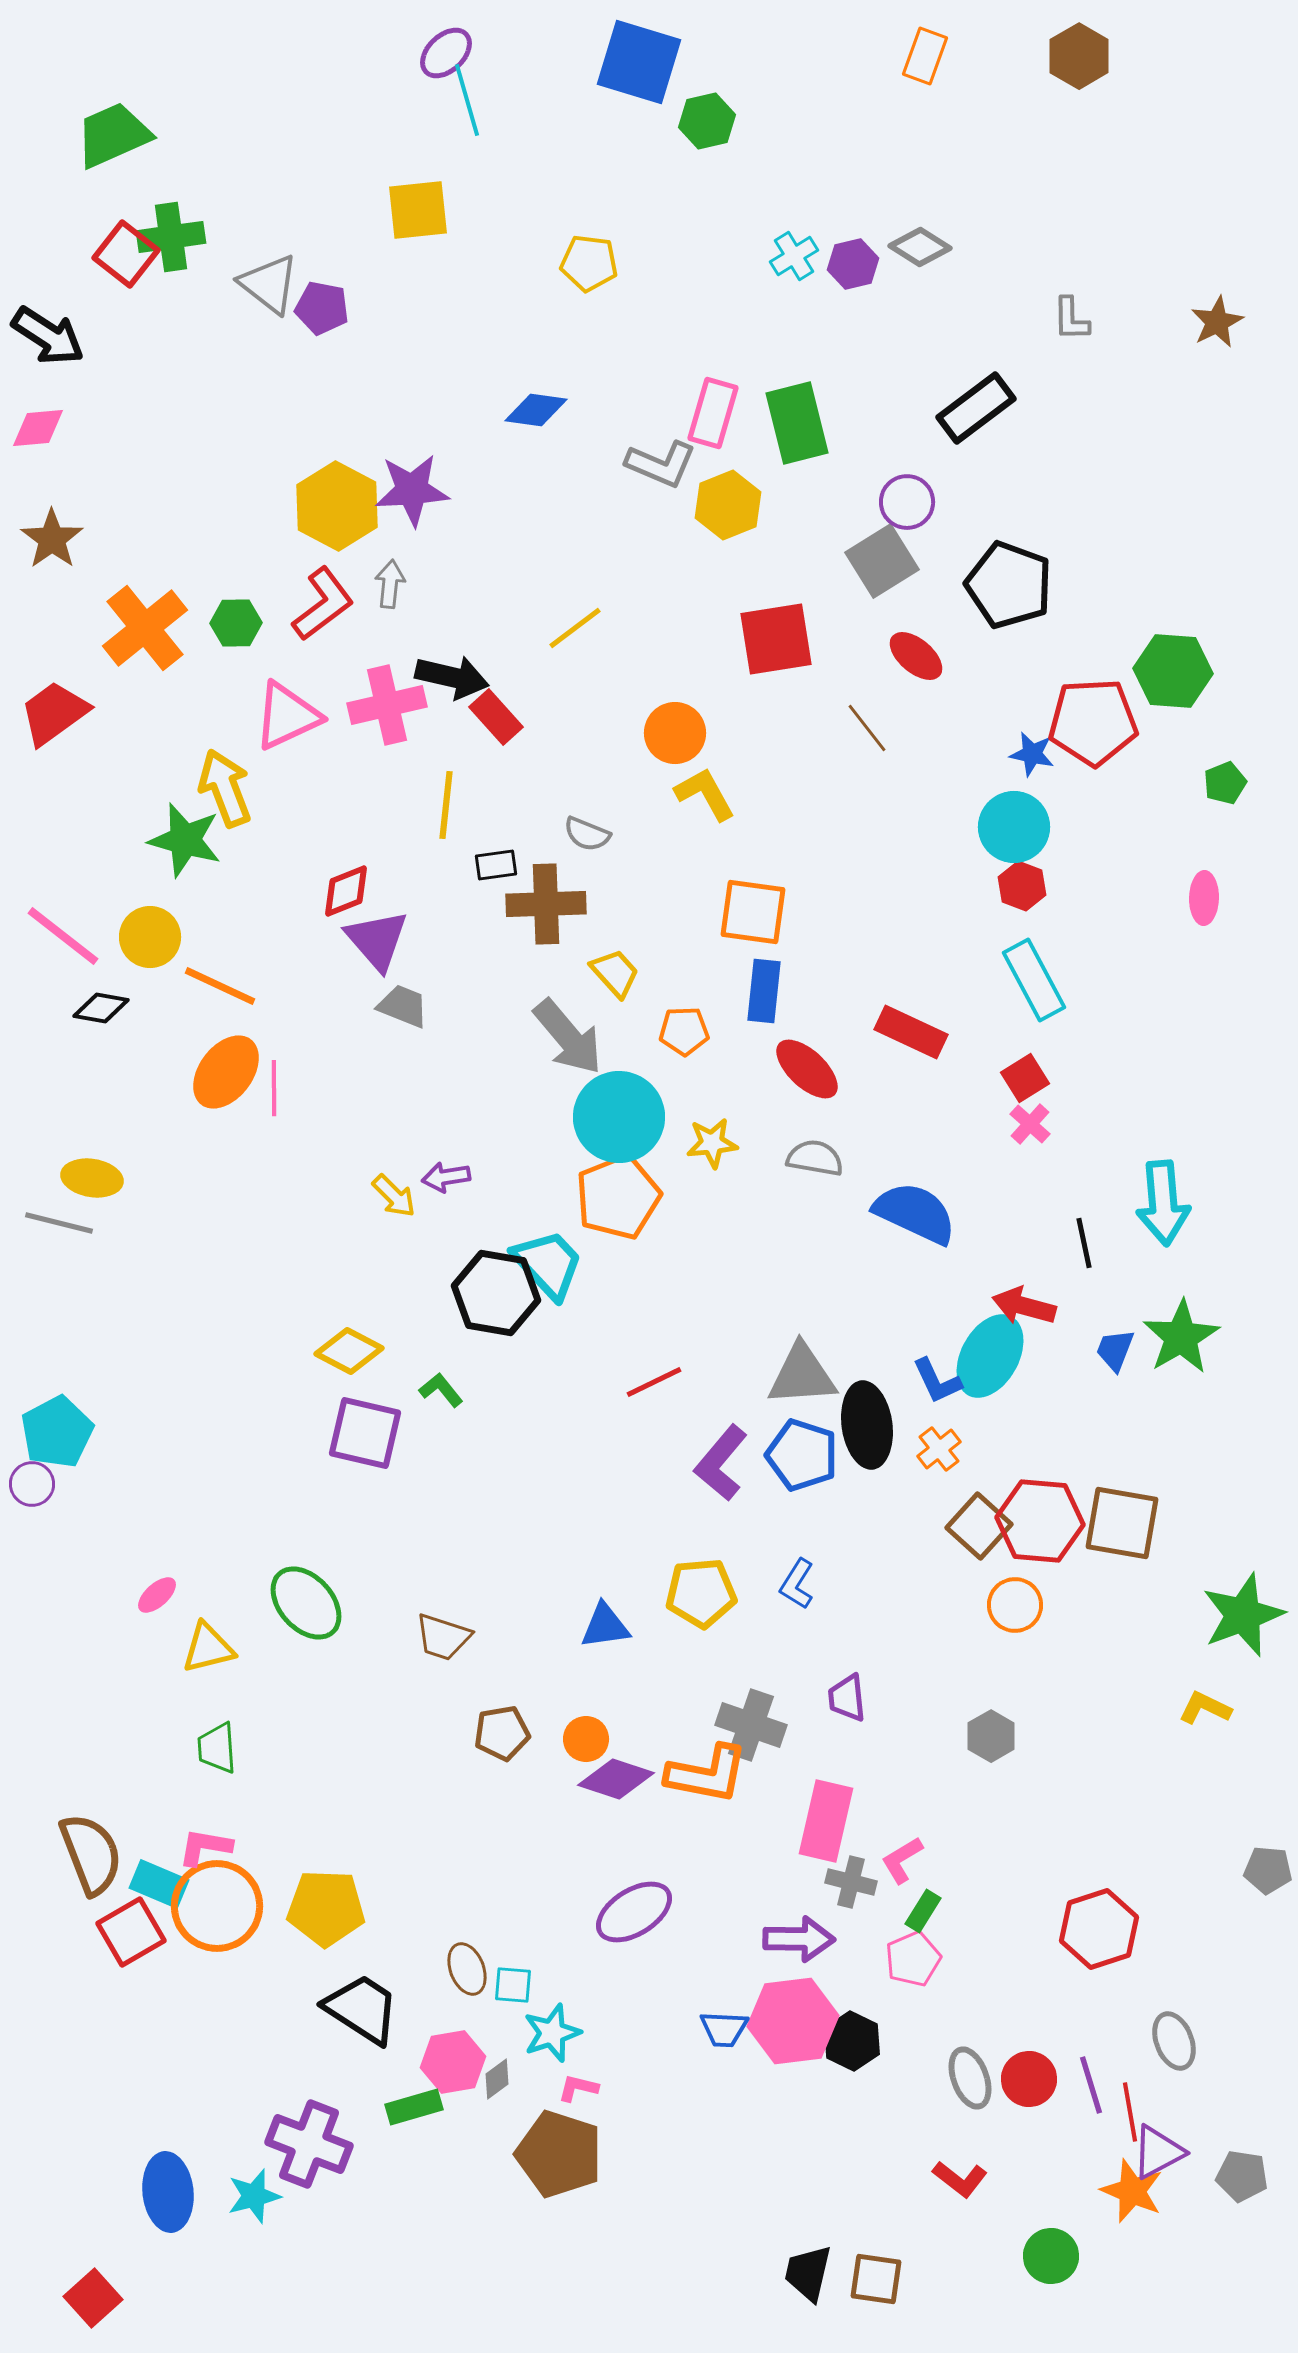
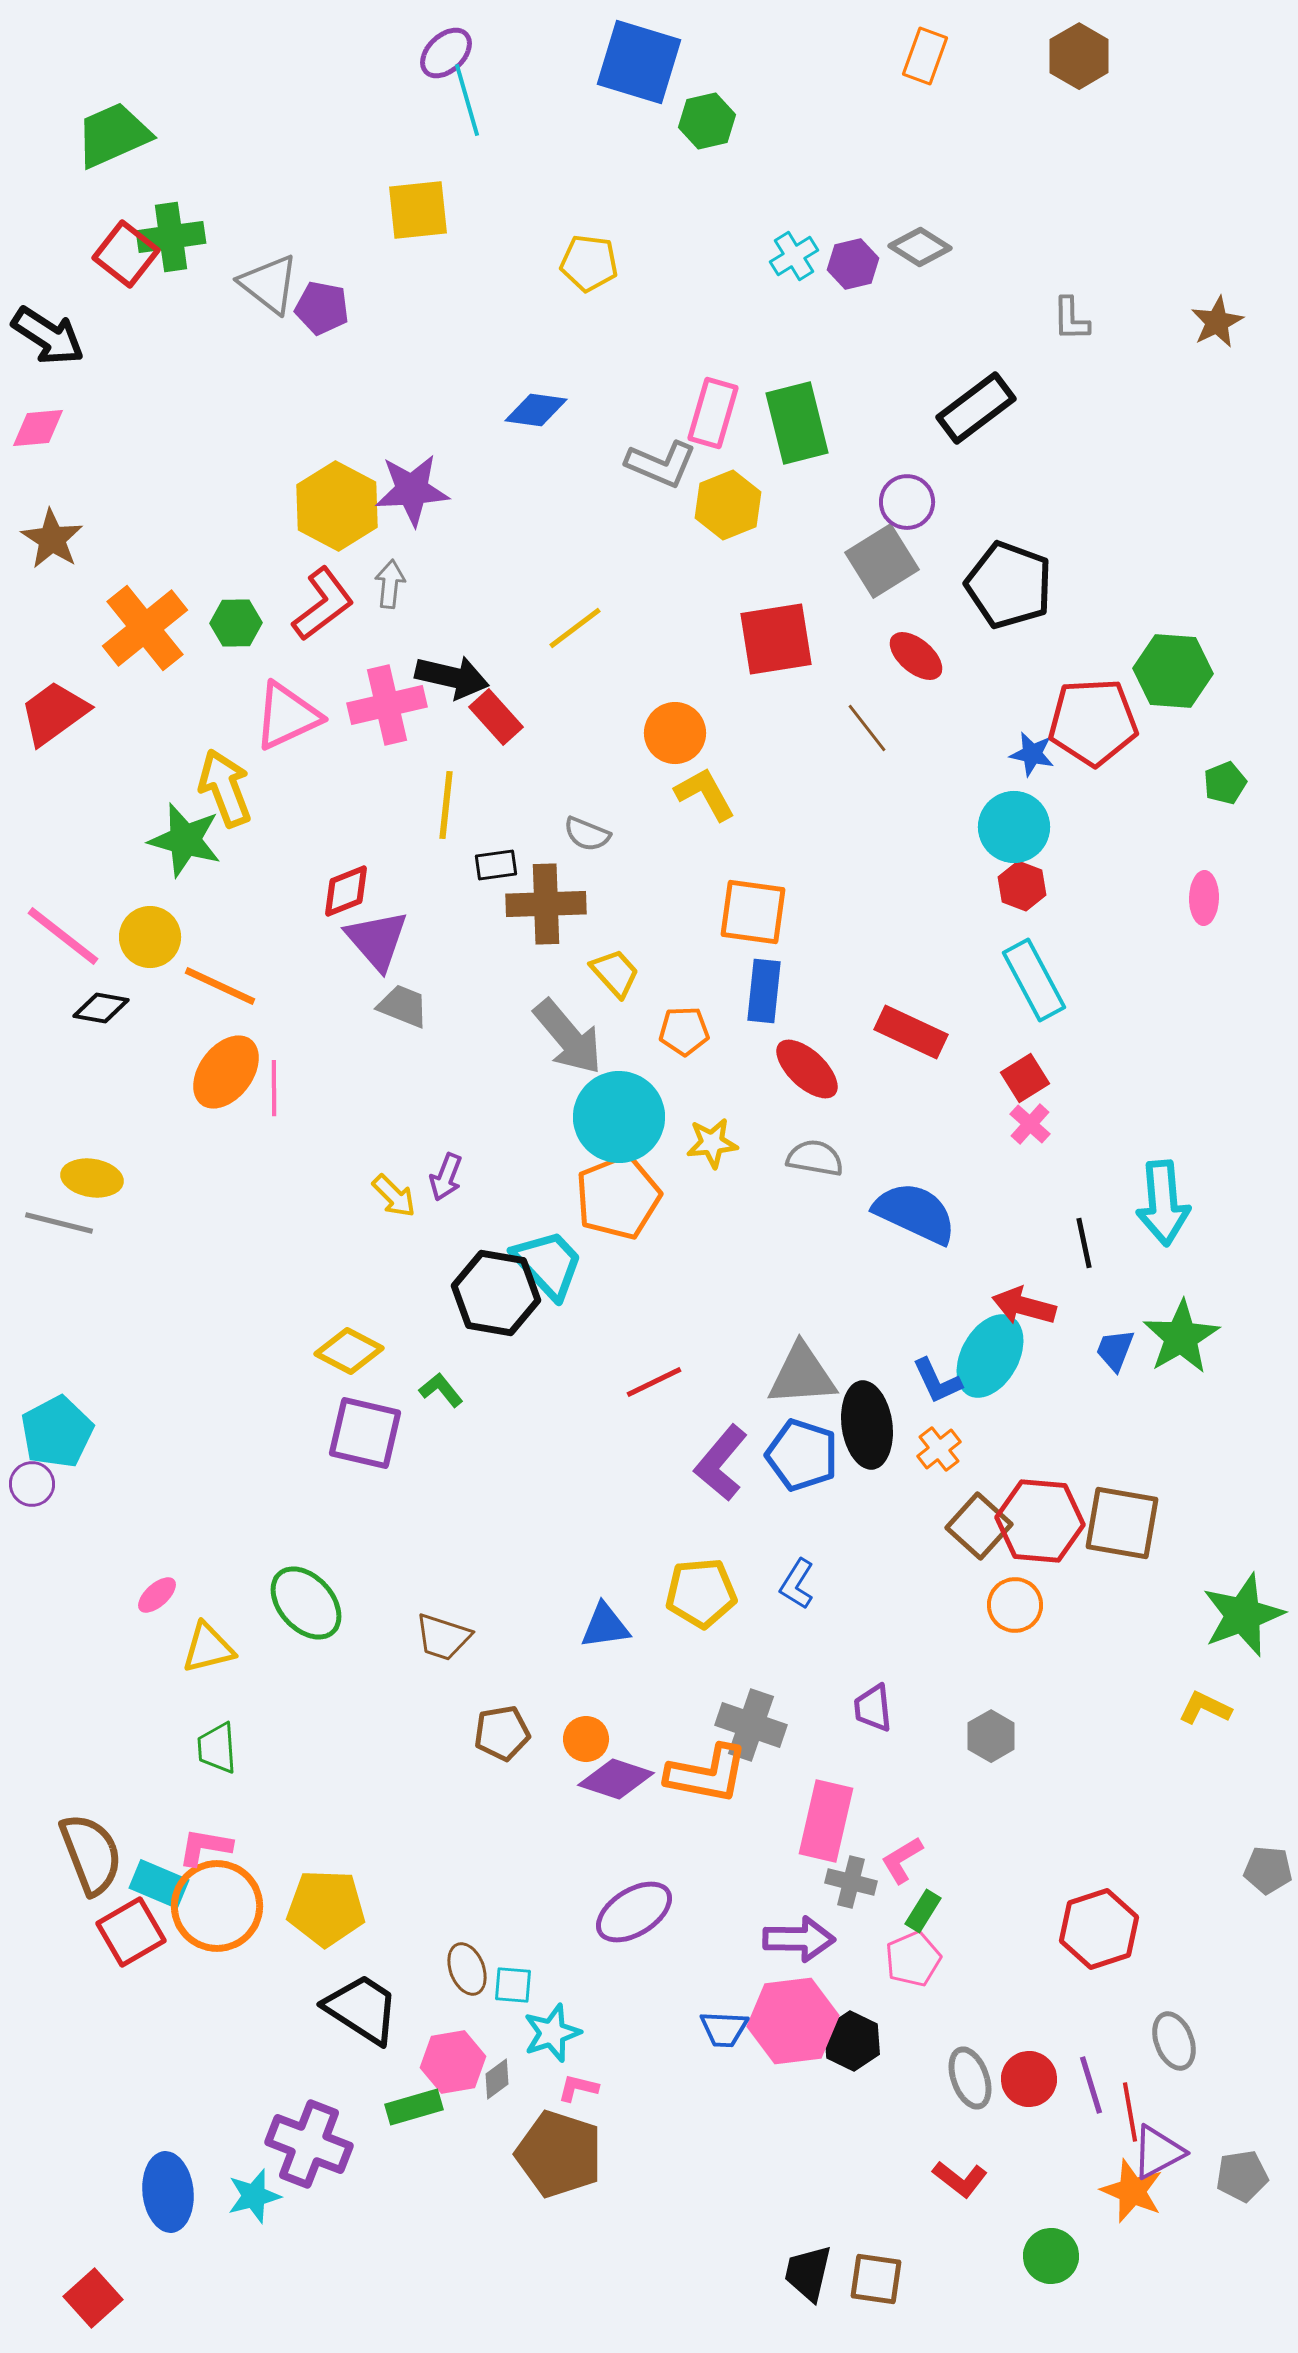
brown star at (52, 539): rotated 4 degrees counterclockwise
purple arrow at (446, 1177): rotated 60 degrees counterclockwise
purple trapezoid at (847, 1698): moved 26 px right, 10 px down
gray pentagon at (1242, 2176): rotated 18 degrees counterclockwise
